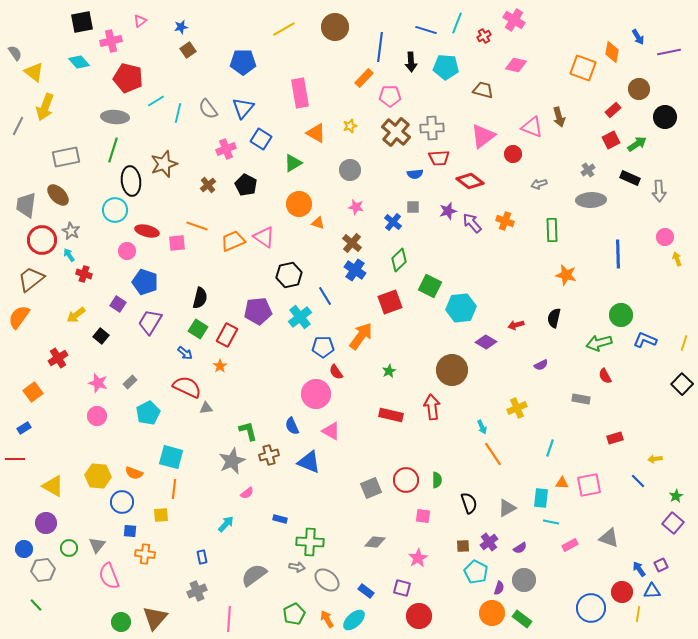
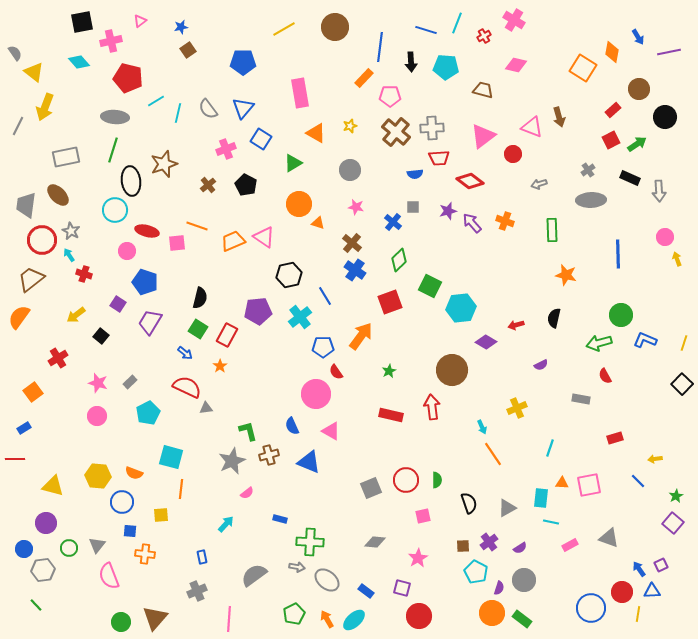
orange square at (583, 68): rotated 12 degrees clockwise
yellow triangle at (53, 486): rotated 15 degrees counterclockwise
orange line at (174, 489): moved 7 px right
pink square at (423, 516): rotated 21 degrees counterclockwise
